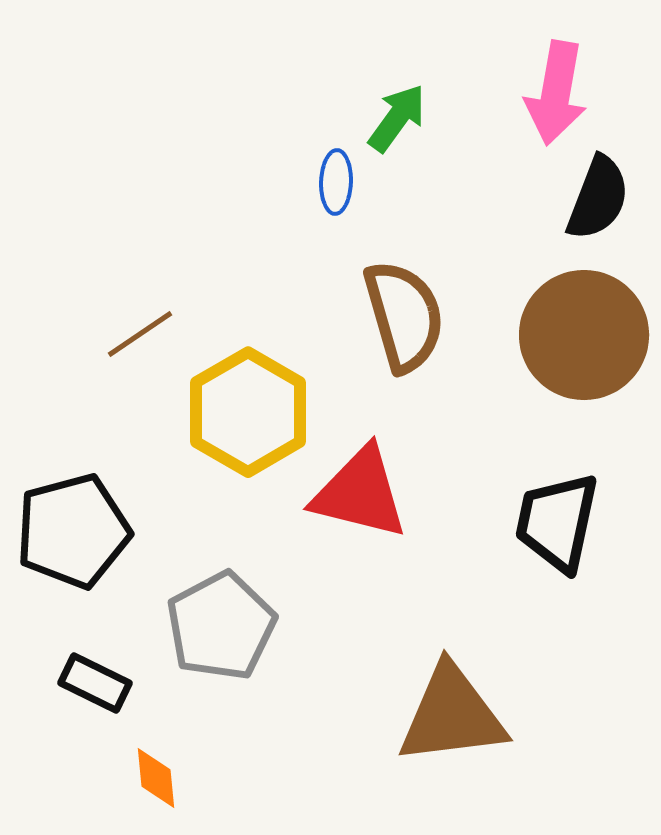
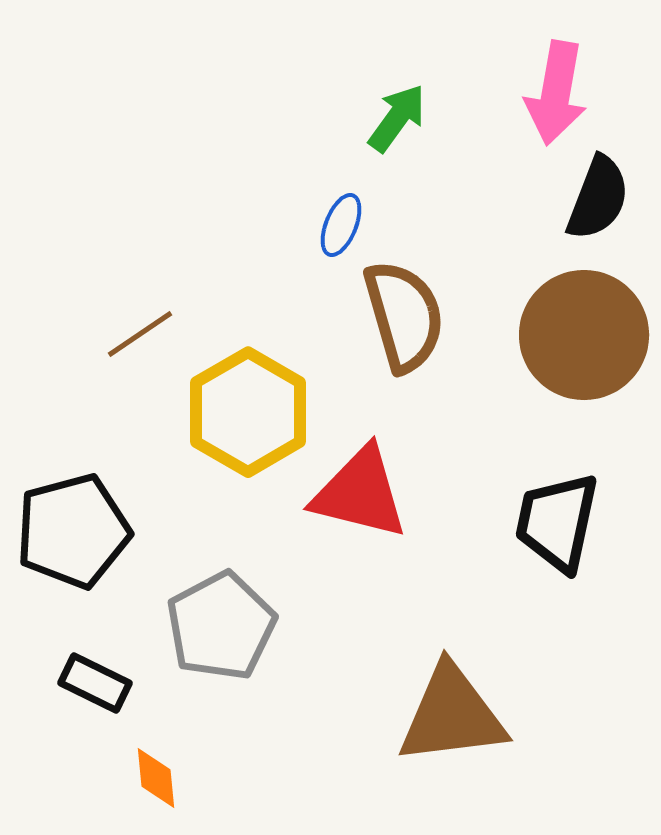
blue ellipse: moved 5 px right, 43 px down; rotated 20 degrees clockwise
